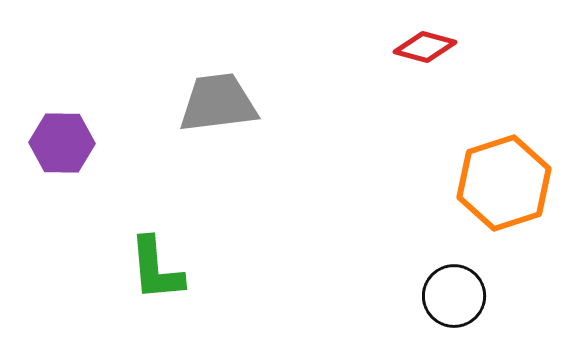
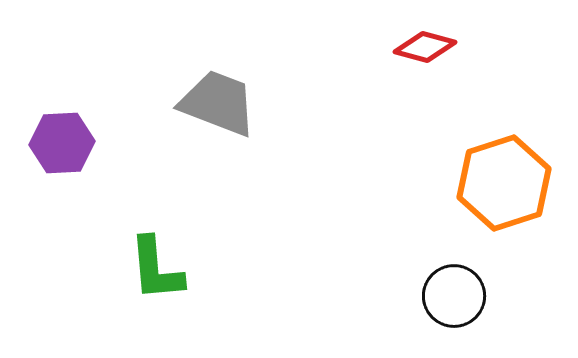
gray trapezoid: rotated 28 degrees clockwise
purple hexagon: rotated 4 degrees counterclockwise
